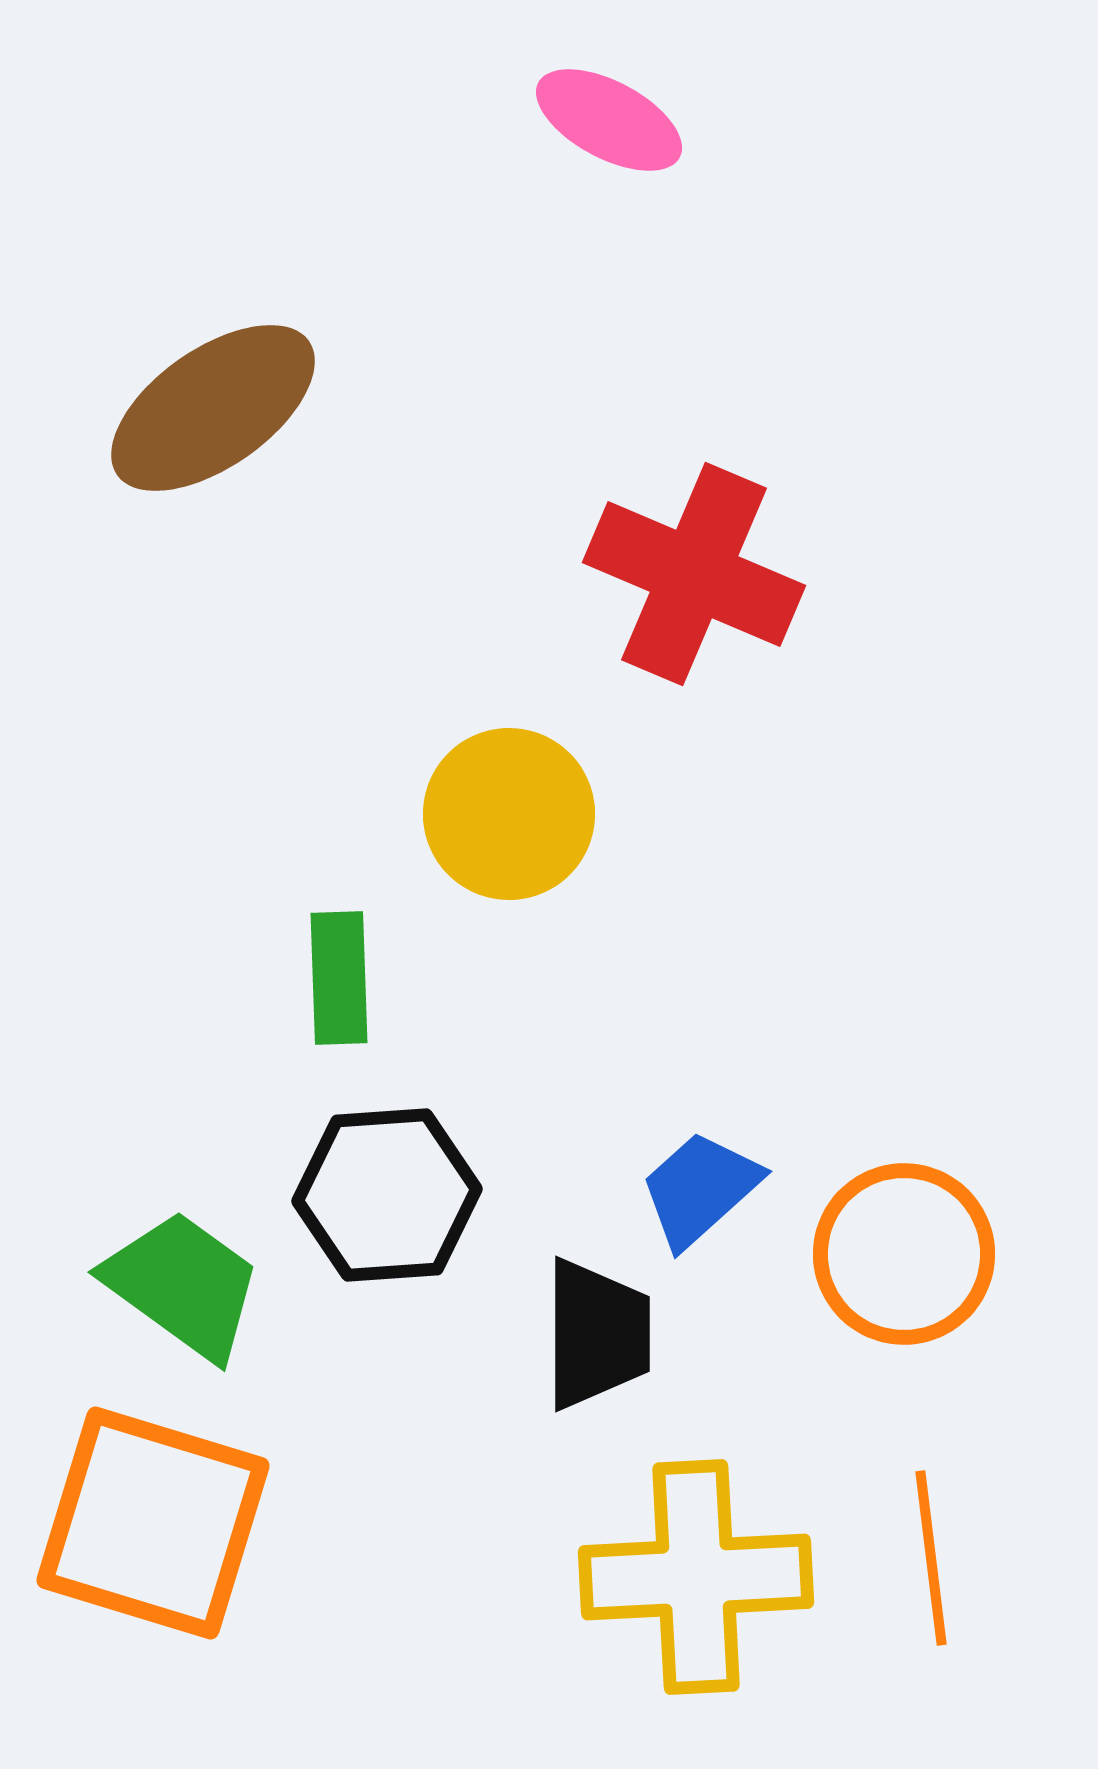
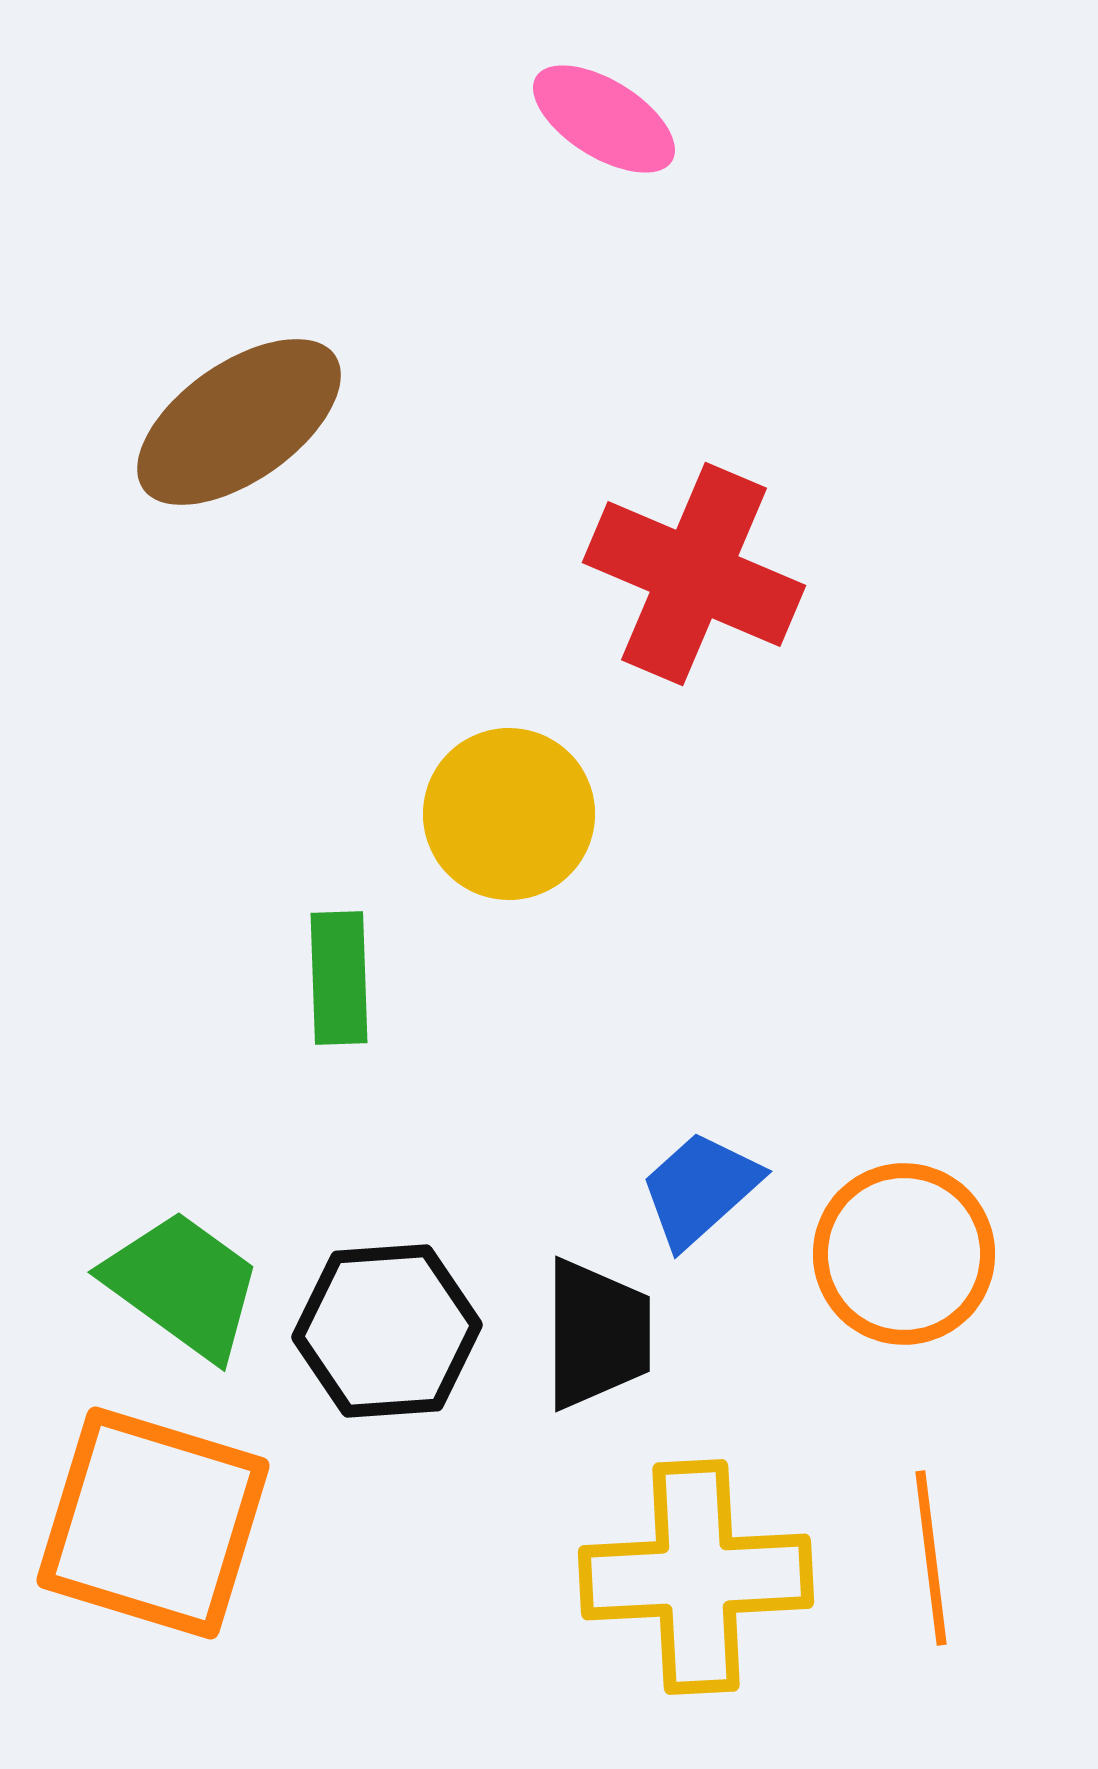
pink ellipse: moved 5 px left, 1 px up; rotated 4 degrees clockwise
brown ellipse: moved 26 px right, 14 px down
black hexagon: moved 136 px down
